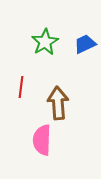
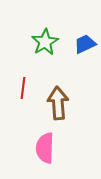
red line: moved 2 px right, 1 px down
pink semicircle: moved 3 px right, 8 px down
